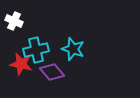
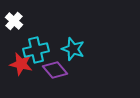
white cross: rotated 18 degrees clockwise
purple diamond: moved 3 px right, 2 px up
